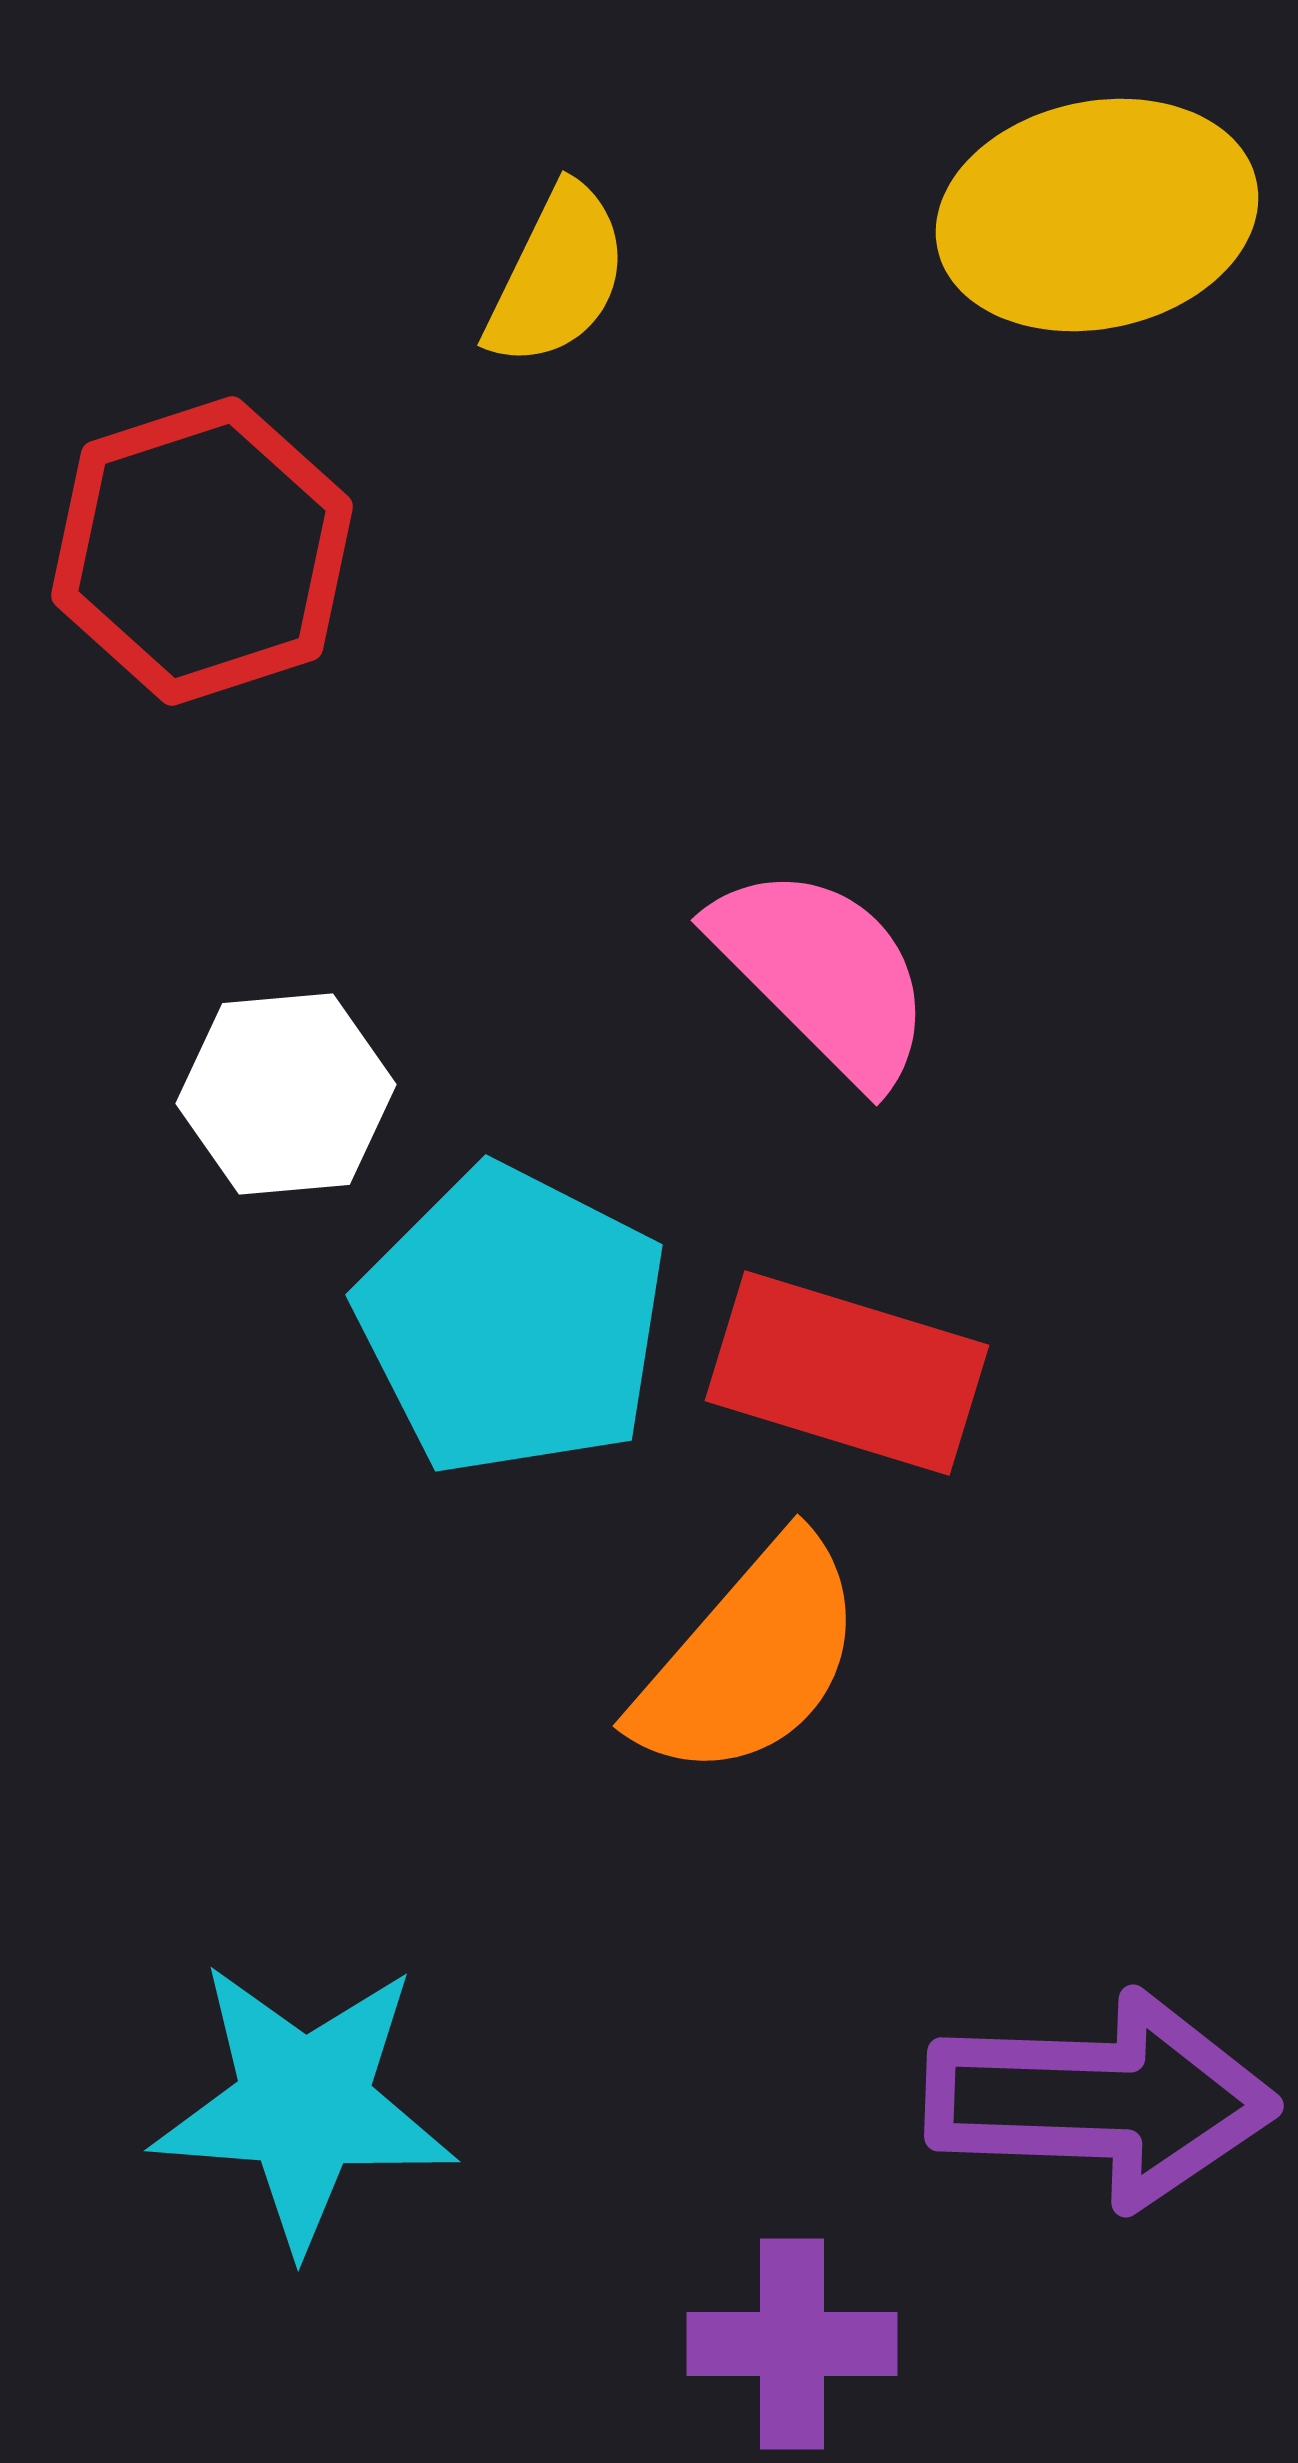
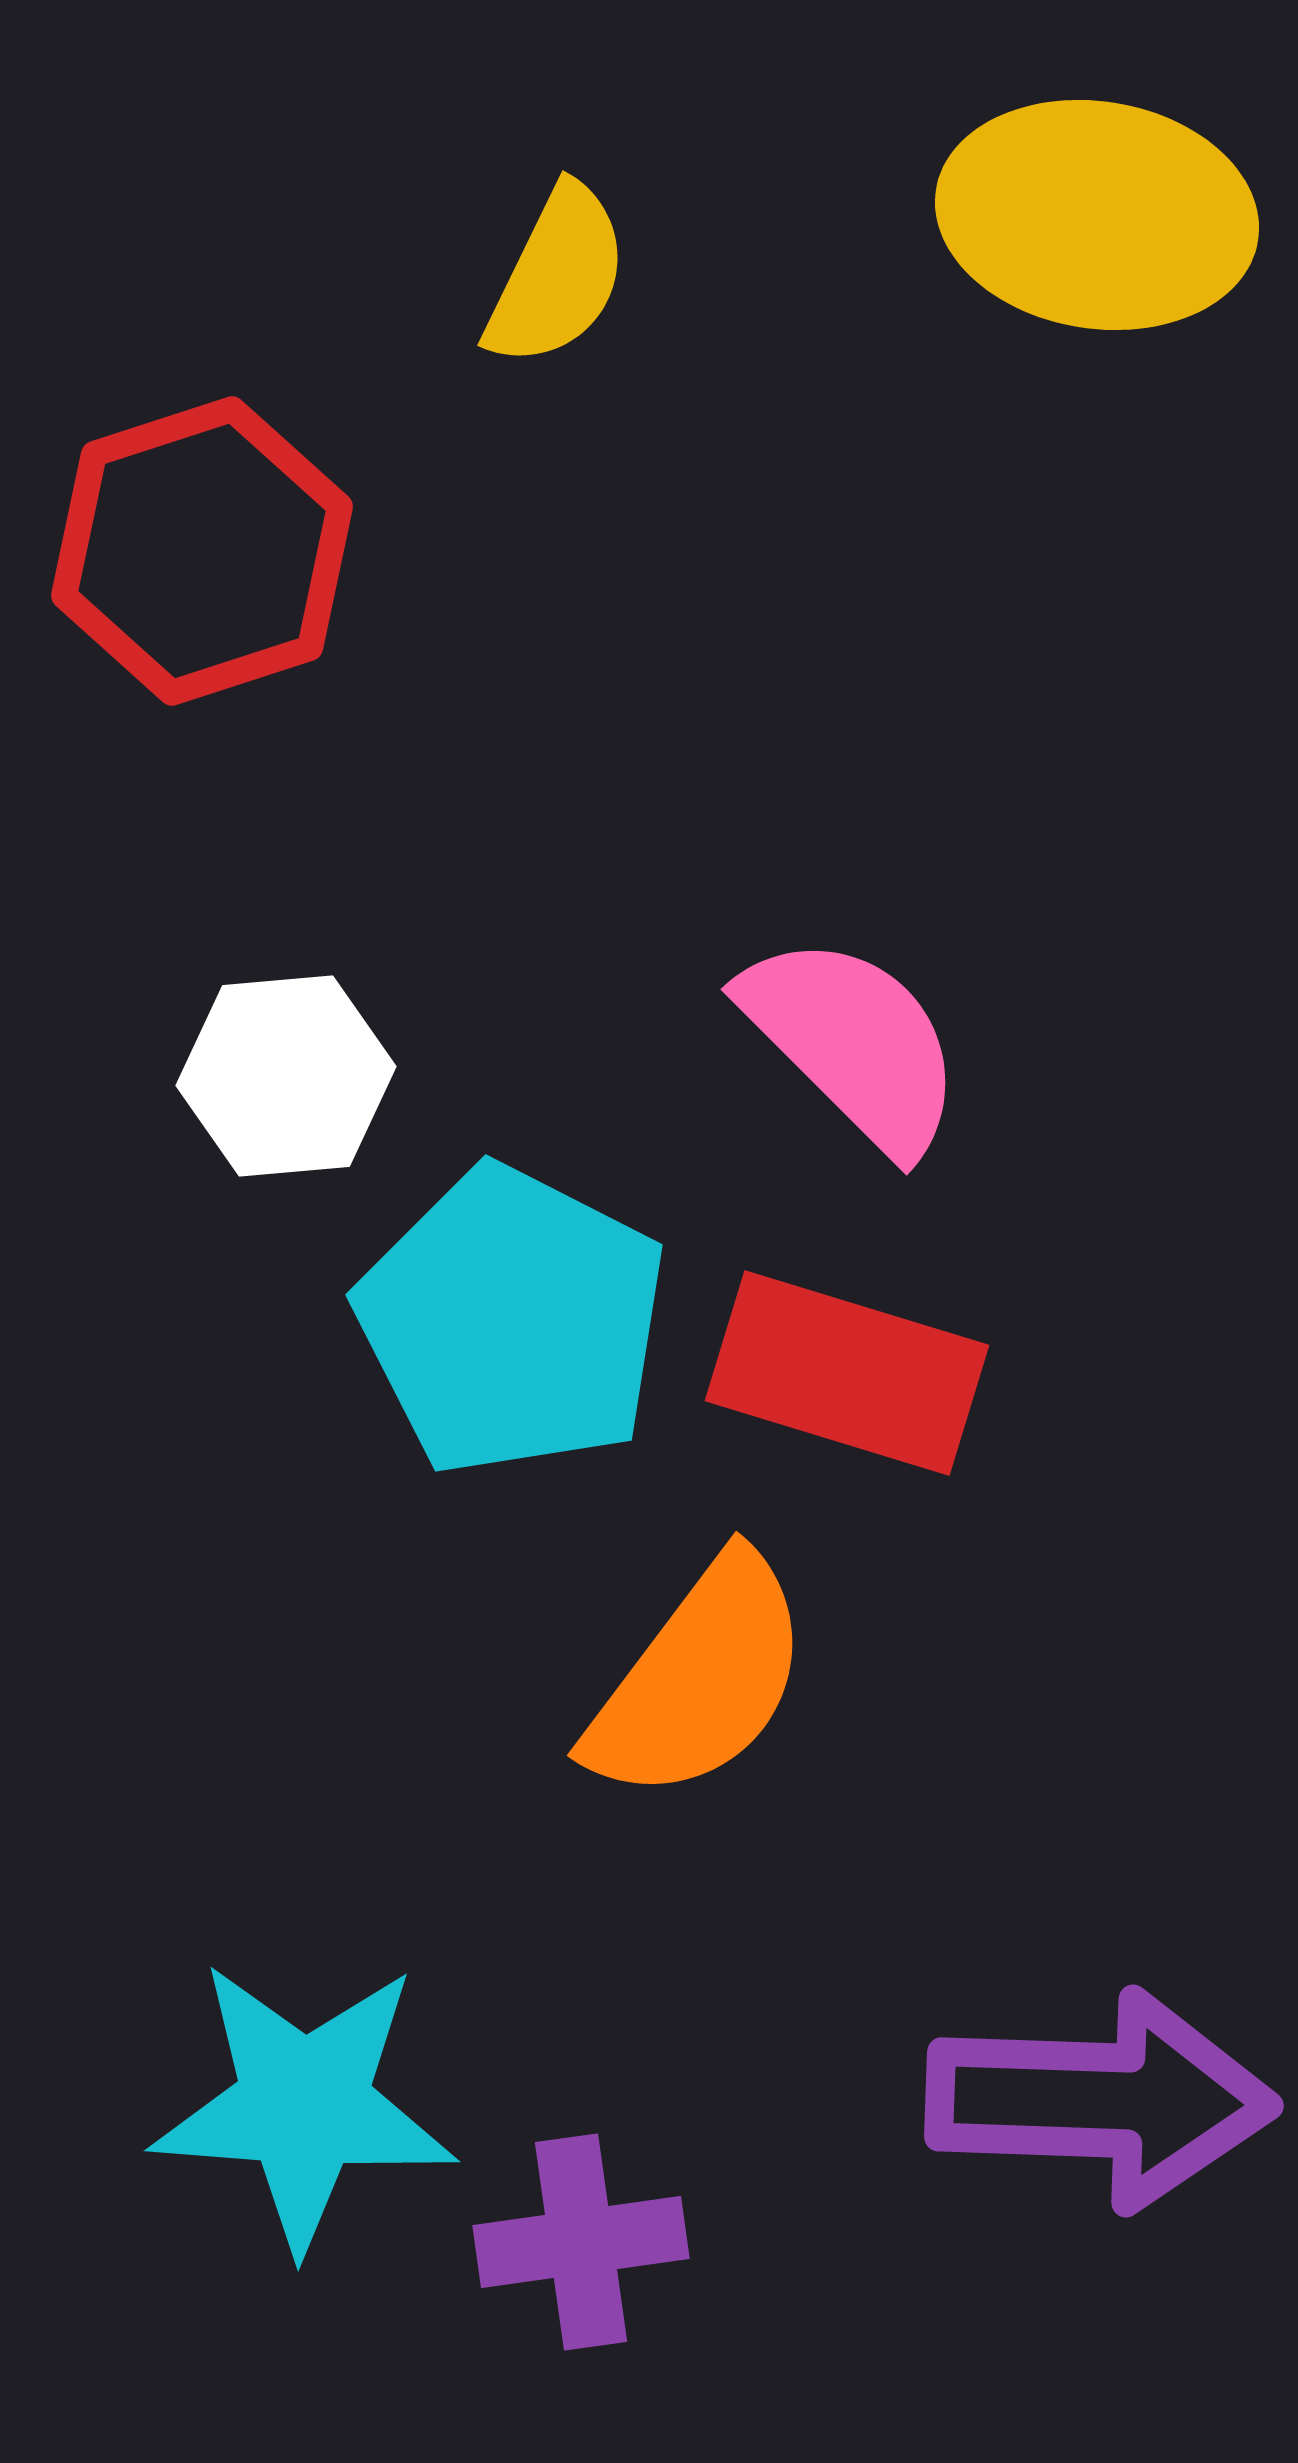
yellow ellipse: rotated 21 degrees clockwise
pink semicircle: moved 30 px right, 69 px down
white hexagon: moved 18 px up
orange semicircle: moved 51 px left, 20 px down; rotated 4 degrees counterclockwise
purple cross: moved 211 px left, 102 px up; rotated 8 degrees counterclockwise
